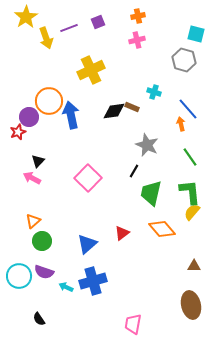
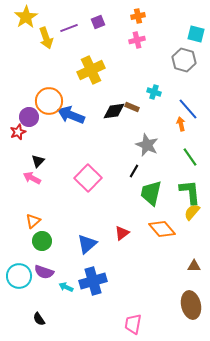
blue arrow: rotated 56 degrees counterclockwise
